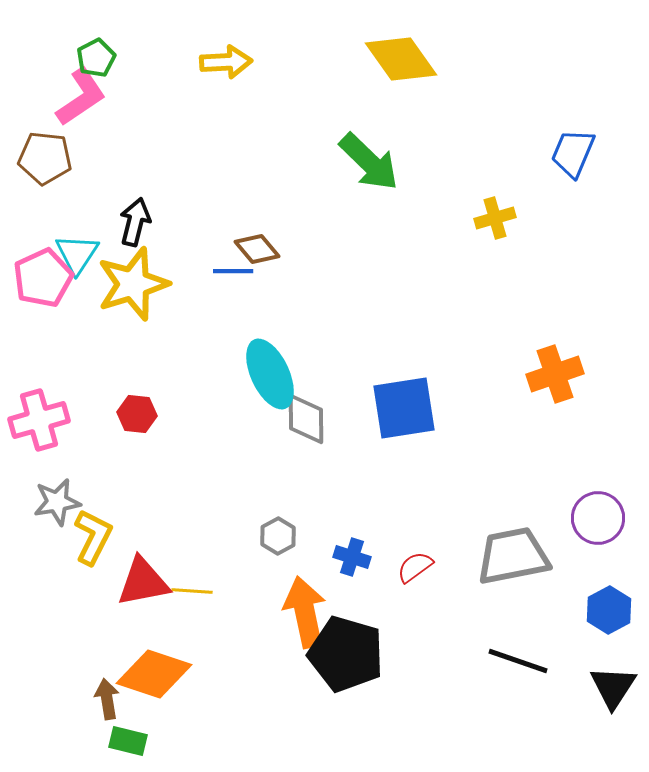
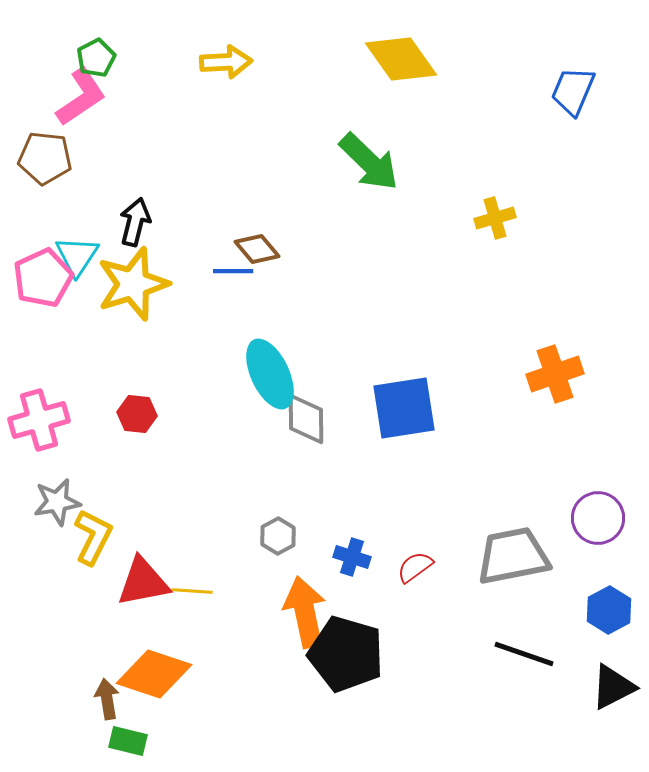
blue trapezoid: moved 62 px up
cyan triangle: moved 2 px down
black line: moved 6 px right, 7 px up
black triangle: rotated 30 degrees clockwise
